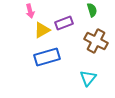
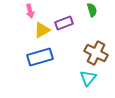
brown cross: moved 12 px down
blue rectangle: moved 7 px left
